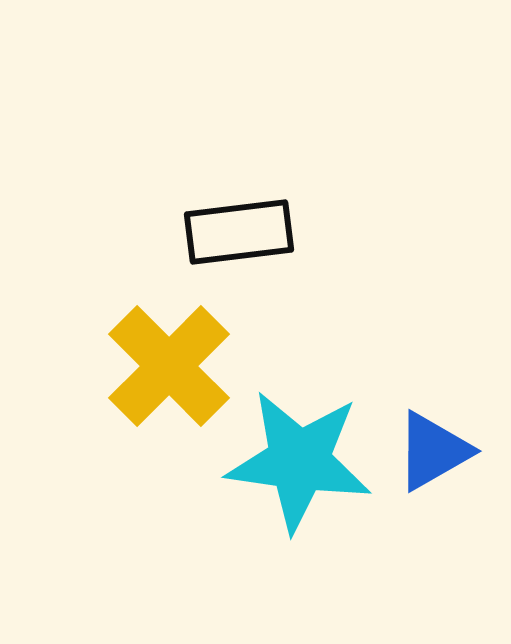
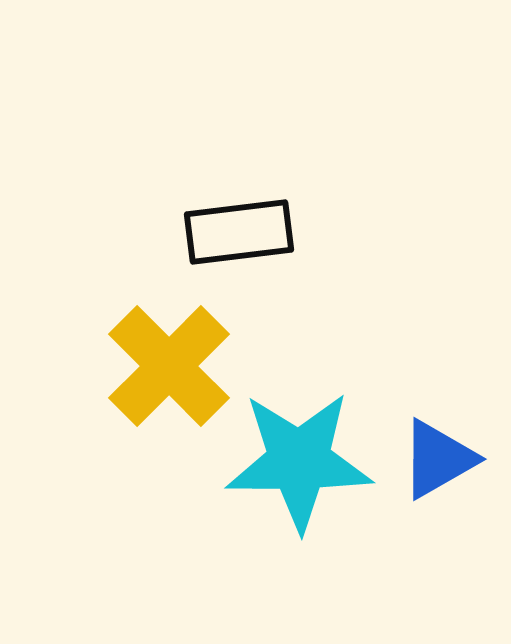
blue triangle: moved 5 px right, 8 px down
cyan star: rotated 8 degrees counterclockwise
